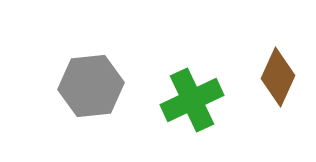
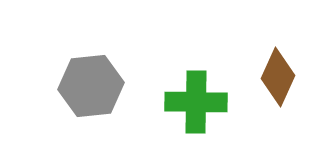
green cross: moved 4 px right, 2 px down; rotated 26 degrees clockwise
